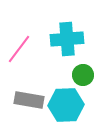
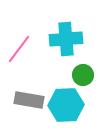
cyan cross: moved 1 px left
